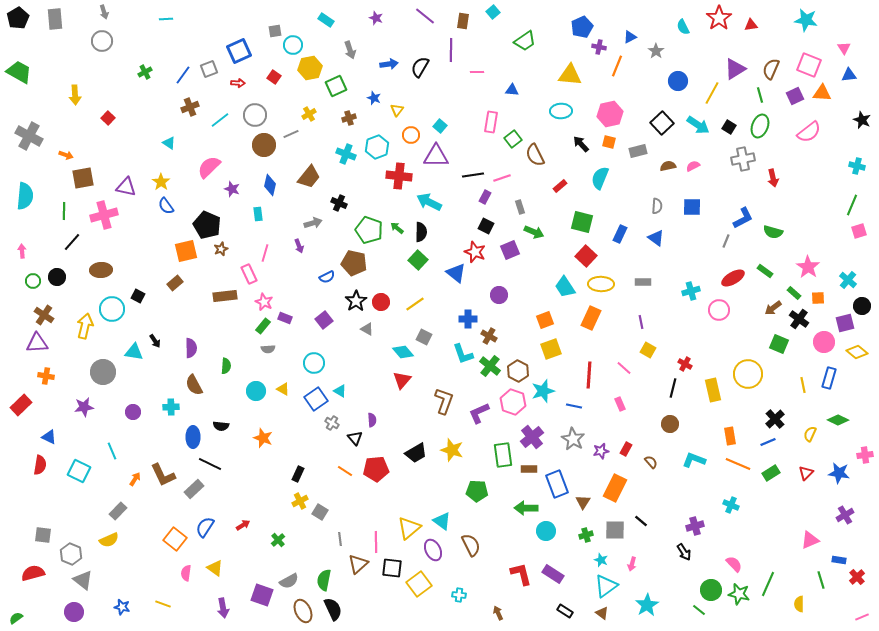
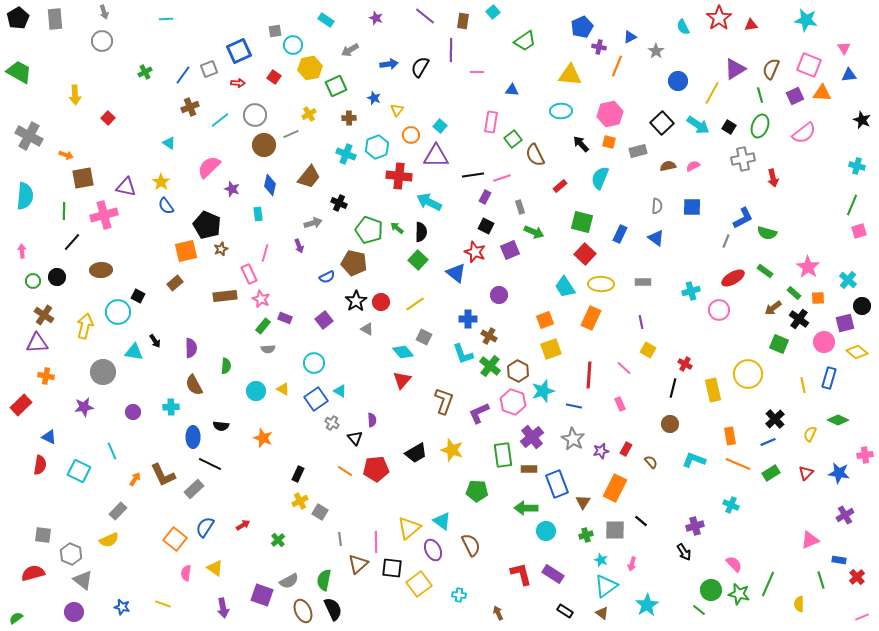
gray arrow at (350, 50): rotated 78 degrees clockwise
brown cross at (349, 118): rotated 16 degrees clockwise
pink semicircle at (809, 132): moved 5 px left, 1 px down
green semicircle at (773, 232): moved 6 px left, 1 px down
red square at (586, 256): moved 1 px left, 2 px up
pink star at (264, 302): moved 3 px left, 3 px up
cyan circle at (112, 309): moved 6 px right, 3 px down
